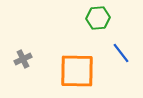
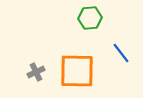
green hexagon: moved 8 px left
gray cross: moved 13 px right, 13 px down
